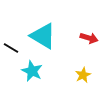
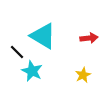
red arrow: rotated 24 degrees counterclockwise
black line: moved 6 px right, 4 px down; rotated 14 degrees clockwise
